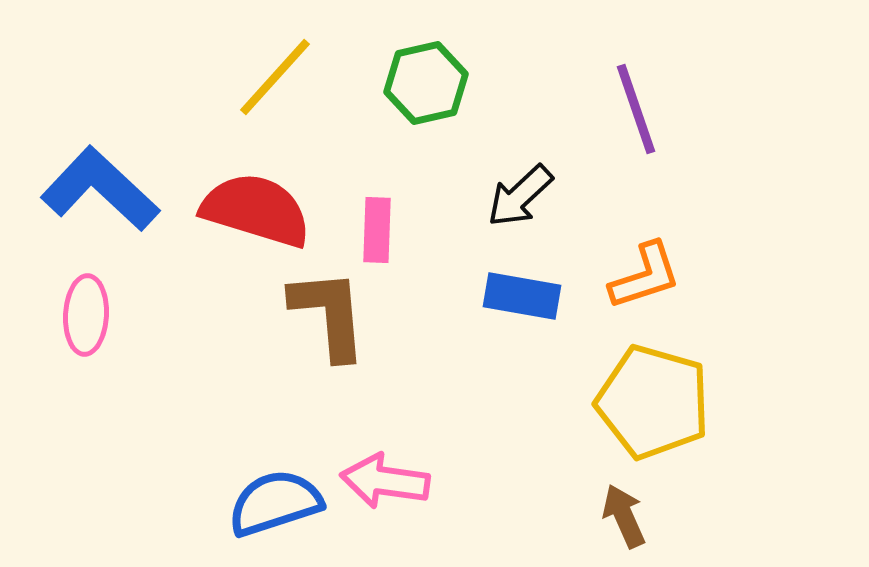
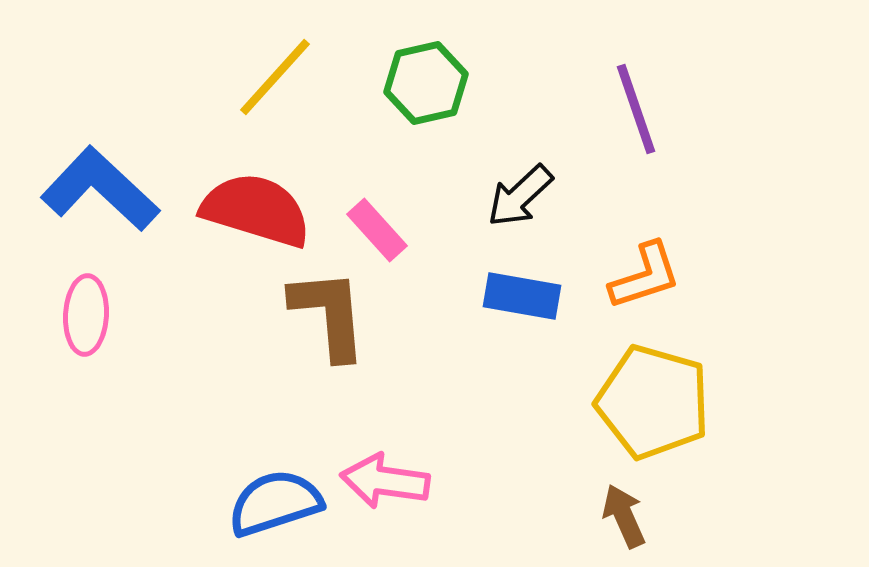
pink rectangle: rotated 44 degrees counterclockwise
